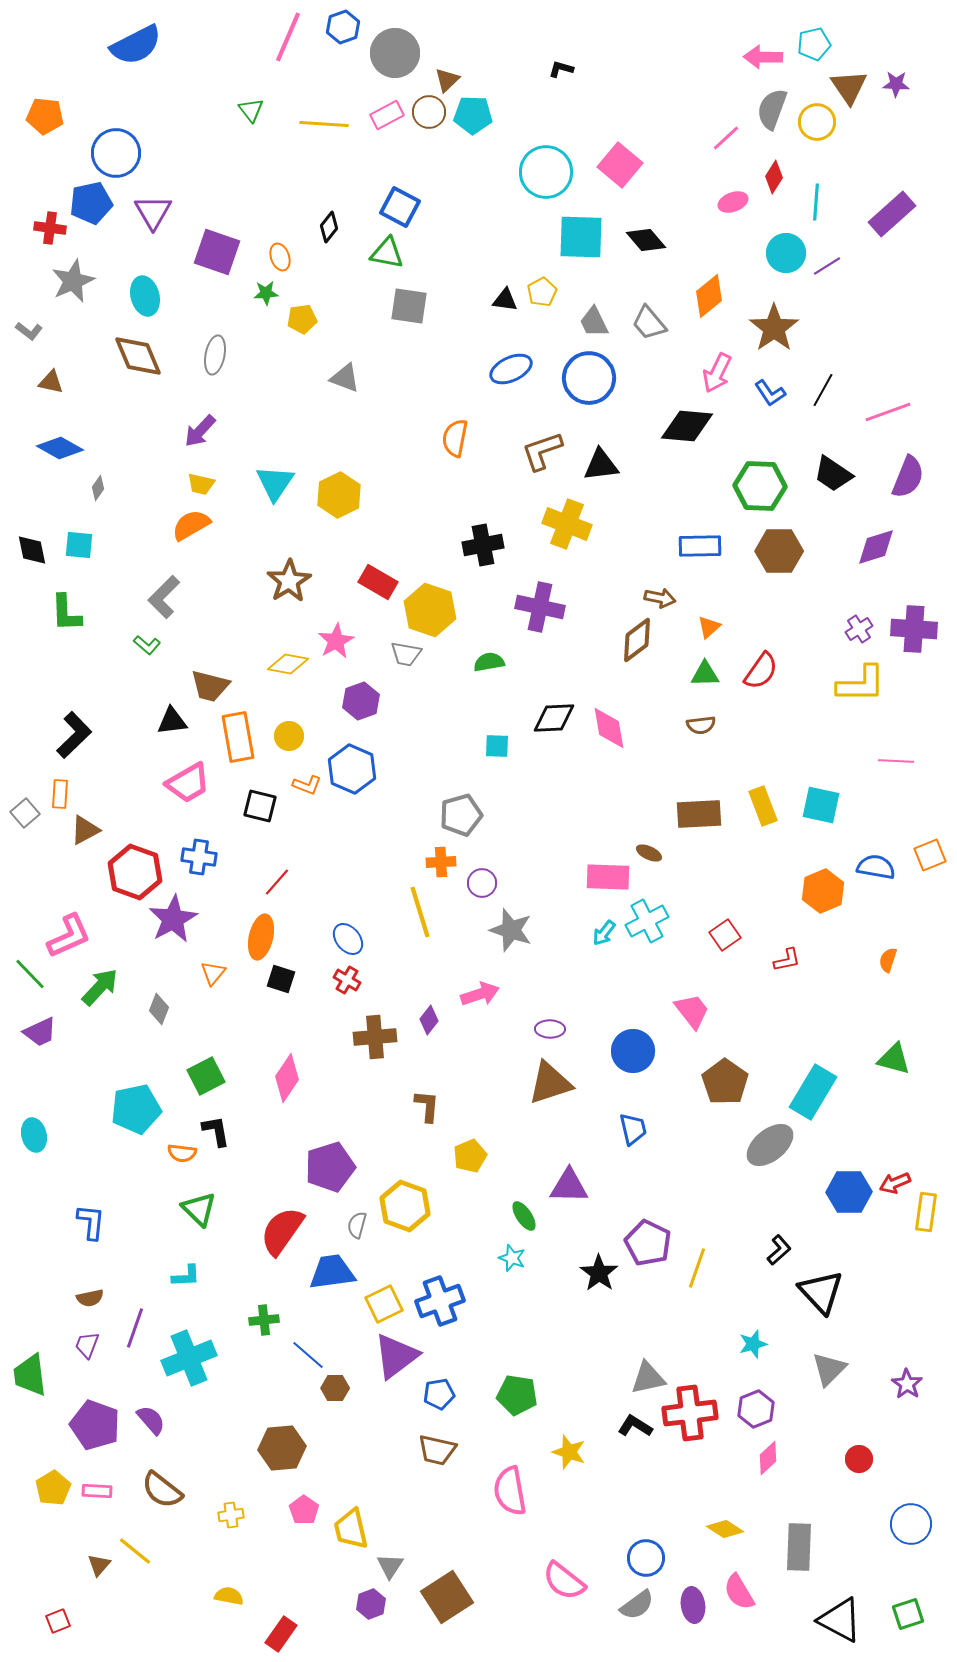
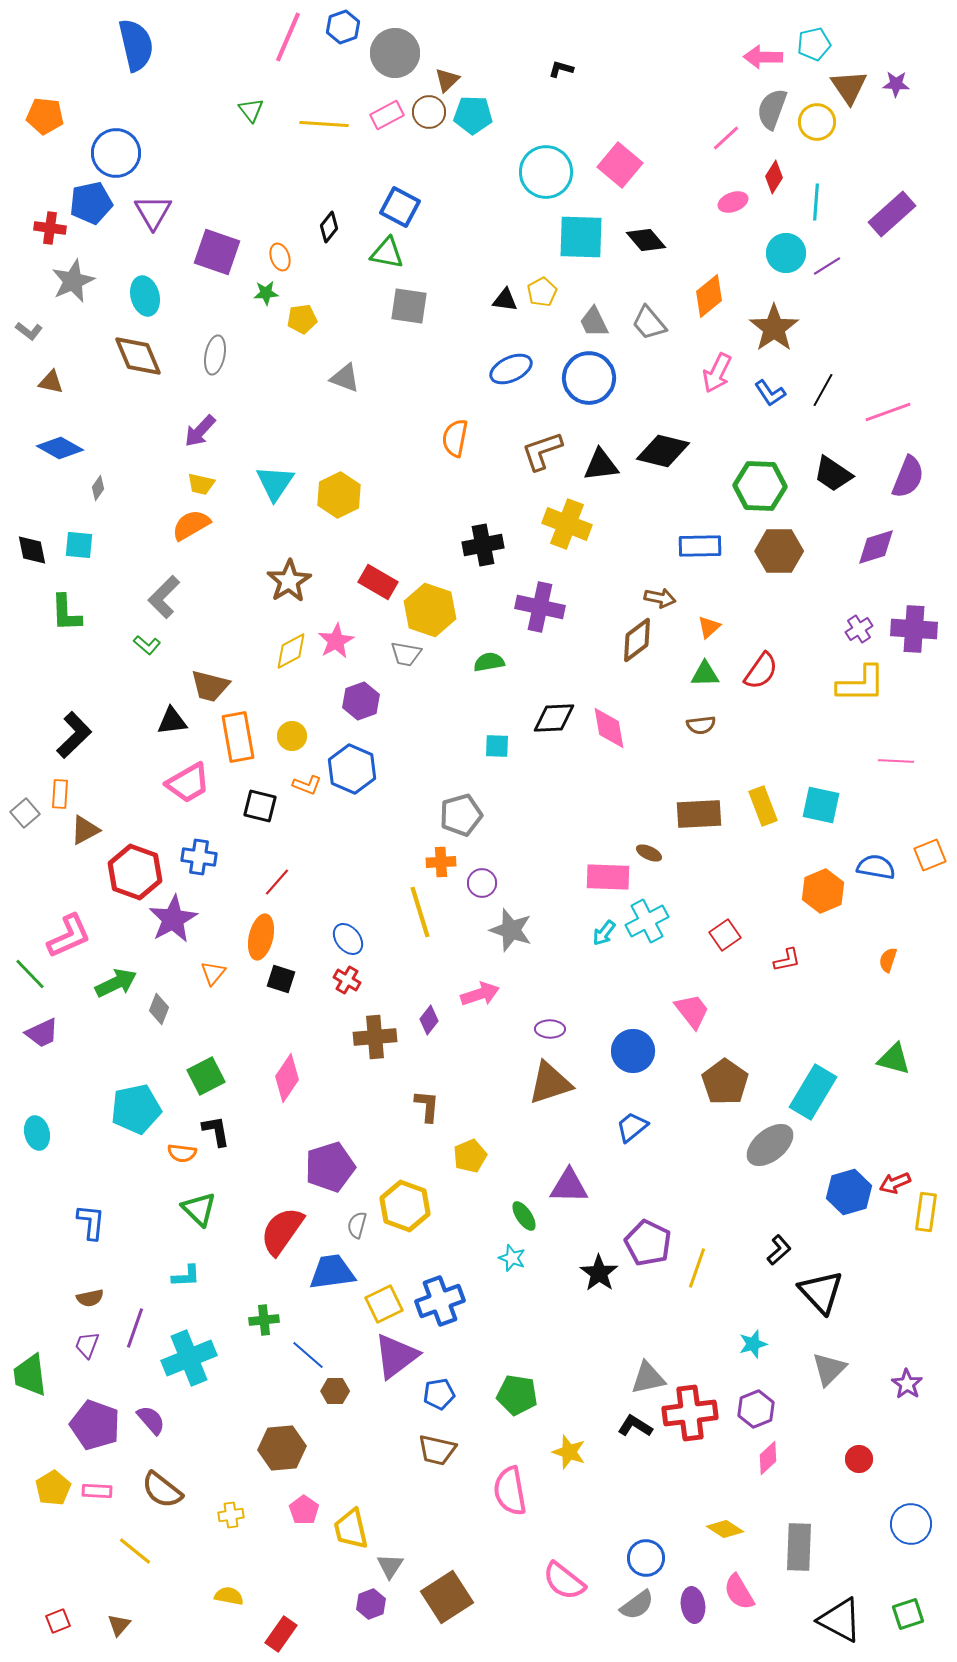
blue semicircle at (136, 45): rotated 76 degrees counterclockwise
black diamond at (687, 426): moved 24 px left, 25 px down; rotated 8 degrees clockwise
yellow diamond at (288, 664): moved 3 px right, 13 px up; rotated 39 degrees counterclockwise
yellow circle at (289, 736): moved 3 px right
green arrow at (100, 987): moved 16 px right, 4 px up; rotated 21 degrees clockwise
purple trapezoid at (40, 1032): moved 2 px right, 1 px down
blue trapezoid at (633, 1129): moved 1 px left, 2 px up; rotated 116 degrees counterclockwise
cyan ellipse at (34, 1135): moved 3 px right, 2 px up
blue hexagon at (849, 1192): rotated 15 degrees counterclockwise
brown hexagon at (335, 1388): moved 3 px down
brown triangle at (99, 1565): moved 20 px right, 60 px down
